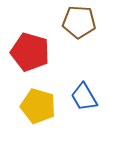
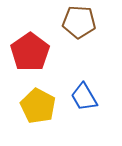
red pentagon: rotated 21 degrees clockwise
yellow pentagon: rotated 12 degrees clockwise
